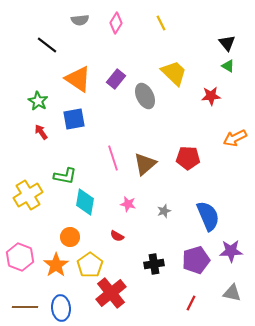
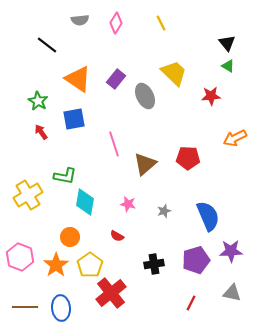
pink line: moved 1 px right, 14 px up
